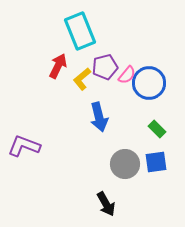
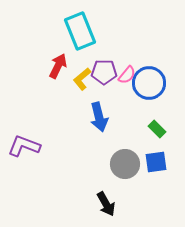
purple pentagon: moved 1 px left, 5 px down; rotated 15 degrees clockwise
